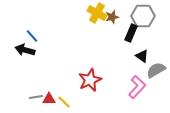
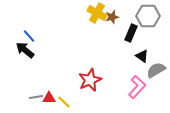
gray hexagon: moved 5 px right
blue line: moved 3 px left
black arrow: rotated 24 degrees clockwise
red triangle: moved 1 px up
